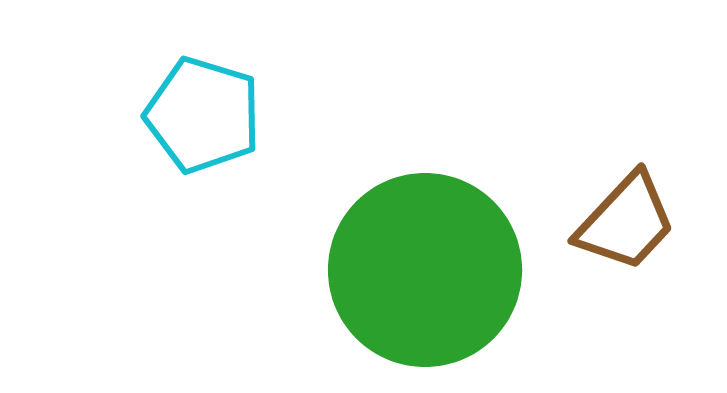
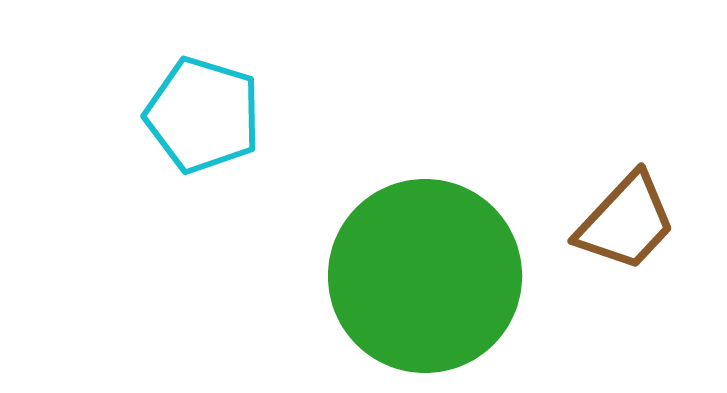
green circle: moved 6 px down
